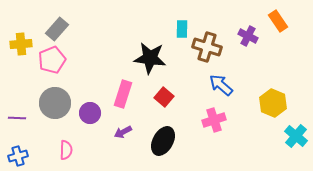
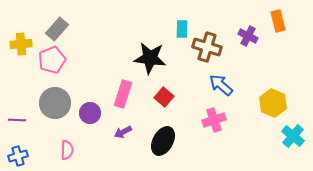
orange rectangle: rotated 20 degrees clockwise
purple line: moved 2 px down
cyan cross: moved 3 px left
pink semicircle: moved 1 px right
